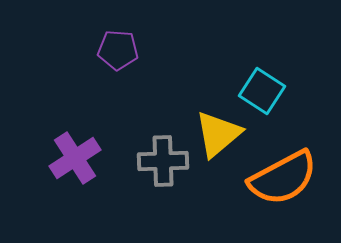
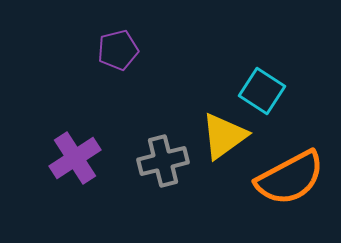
purple pentagon: rotated 18 degrees counterclockwise
yellow triangle: moved 6 px right, 2 px down; rotated 4 degrees clockwise
gray cross: rotated 12 degrees counterclockwise
orange semicircle: moved 7 px right
